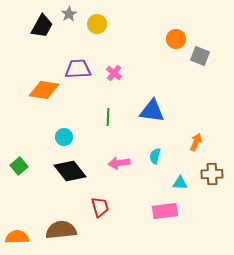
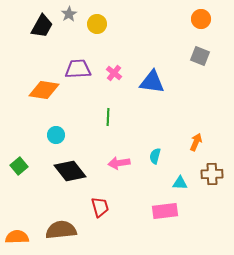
orange circle: moved 25 px right, 20 px up
blue triangle: moved 29 px up
cyan circle: moved 8 px left, 2 px up
